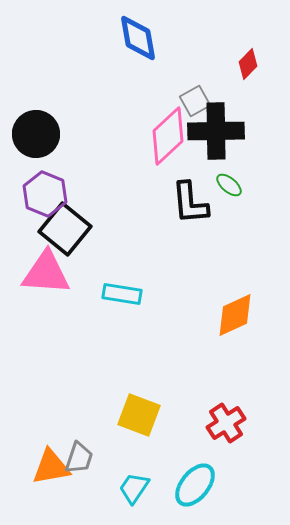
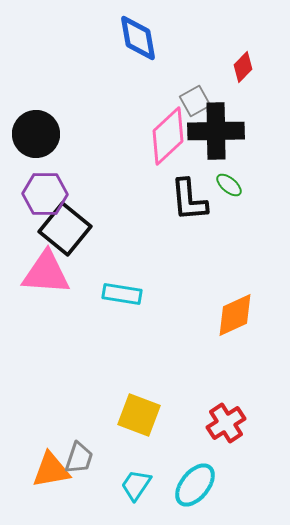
red diamond: moved 5 px left, 3 px down
purple hexagon: rotated 21 degrees counterclockwise
black L-shape: moved 1 px left, 3 px up
orange triangle: moved 3 px down
cyan trapezoid: moved 2 px right, 3 px up
